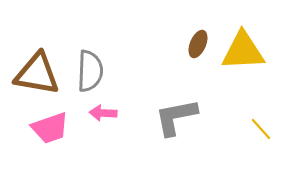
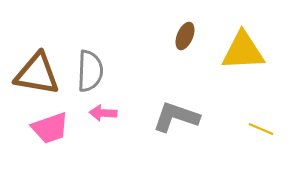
brown ellipse: moved 13 px left, 8 px up
gray L-shape: rotated 30 degrees clockwise
yellow line: rotated 25 degrees counterclockwise
